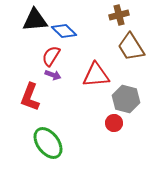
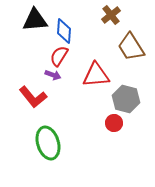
brown cross: moved 8 px left; rotated 24 degrees counterclockwise
blue diamond: rotated 50 degrees clockwise
red semicircle: moved 8 px right
red L-shape: moved 3 px right; rotated 60 degrees counterclockwise
green ellipse: rotated 20 degrees clockwise
